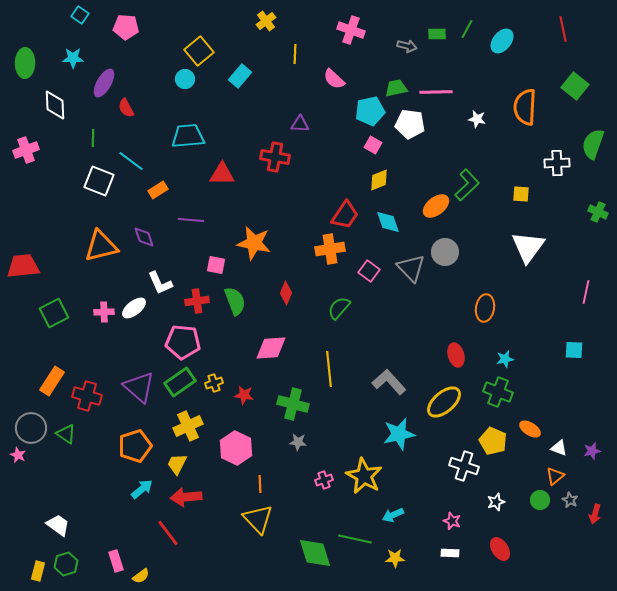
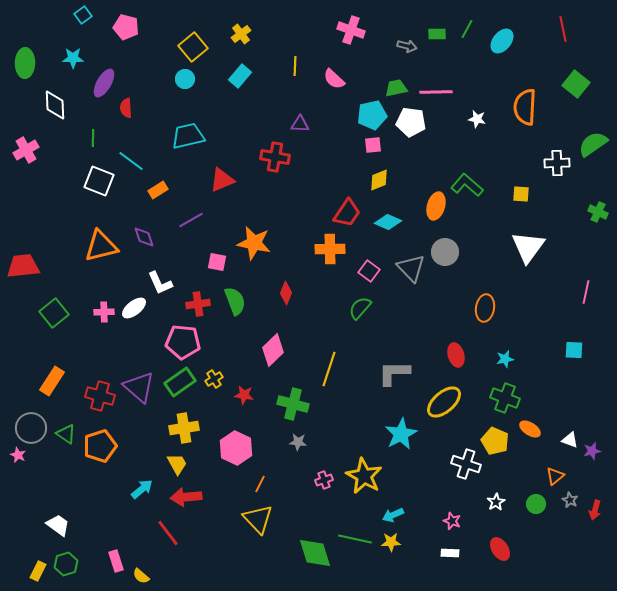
cyan square at (80, 15): moved 3 px right; rotated 18 degrees clockwise
yellow cross at (266, 21): moved 25 px left, 13 px down
pink pentagon at (126, 27): rotated 10 degrees clockwise
yellow square at (199, 51): moved 6 px left, 4 px up
yellow line at (295, 54): moved 12 px down
green square at (575, 86): moved 1 px right, 2 px up
red semicircle at (126, 108): rotated 24 degrees clockwise
cyan pentagon at (370, 111): moved 2 px right, 4 px down
white pentagon at (410, 124): moved 1 px right, 2 px up
cyan trapezoid at (188, 136): rotated 8 degrees counterclockwise
green semicircle at (593, 144): rotated 36 degrees clockwise
pink square at (373, 145): rotated 36 degrees counterclockwise
pink cross at (26, 150): rotated 10 degrees counterclockwise
red triangle at (222, 174): moved 6 px down; rotated 24 degrees counterclockwise
green L-shape at (467, 185): rotated 96 degrees counterclockwise
orange ellipse at (436, 206): rotated 36 degrees counterclockwise
red trapezoid at (345, 215): moved 2 px right, 2 px up
purple line at (191, 220): rotated 35 degrees counterclockwise
cyan diamond at (388, 222): rotated 48 degrees counterclockwise
orange cross at (330, 249): rotated 8 degrees clockwise
pink square at (216, 265): moved 1 px right, 3 px up
red cross at (197, 301): moved 1 px right, 3 px down
green semicircle at (339, 308): moved 21 px right
green square at (54, 313): rotated 12 degrees counterclockwise
pink diamond at (271, 348): moved 2 px right, 2 px down; rotated 40 degrees counterclockwise
yellow line at (329, 369): rotated 24 degrees clockwise
gray L-shape at (389, 382): moved 5 px right, 9 px up; rotated 48 degrees counterclockwise
yellow cross at (214, 383): moved 4 px up; rotated 12 degrees counterclockwise
green cross at (498, 392): moved 7 px right, 6 px down
red cross at (87, 396): moved 13 px right
yellow cross at (188, 426): moved 4 px left, 2 px down; rotated 16 degrees clockwise
cyan star at (399, 434): moved 2 px right; rotated 16 degrees counterclockwise
yellow pentagon at (493, 441): moved 2 px right
orange pentagon at (135, 446): moved 35 px left
white triangle at (559, 448): moved 11 px right, 8 px up
yellow trapezoid at (177, 464): rotated 125 degrees clockwise
white cross at (464, 466): moved 2 px right, 2 px up
orange line at (260, 484): rotated 30 degrees clockwise
green circle at (540, 500): moved 4 px left, 4 px down
white star at (496, 502): rotated 12 degrees counterclockwise
red arrow at (595, 514): moved 4 px up
yellow star at (395, 558): moved 4 px left, 16 px up
yellow rectangle at (38, 571): rotated 12 degrees clockwise
yellow semicircle at (141, 576): rotated 78 degrees clockwise
